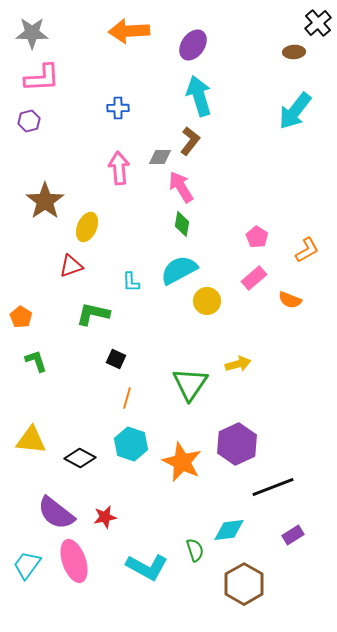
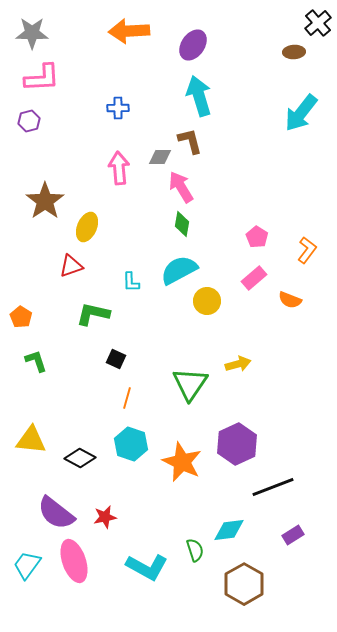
cyan arrow at (295, 111): moved 6 px right, 2 px down
brown L-shape at (190, 141): rotated 52 degrees counterclockwise
orange L-shape at (307, 250): rotated 24 degrees counterclockwise
